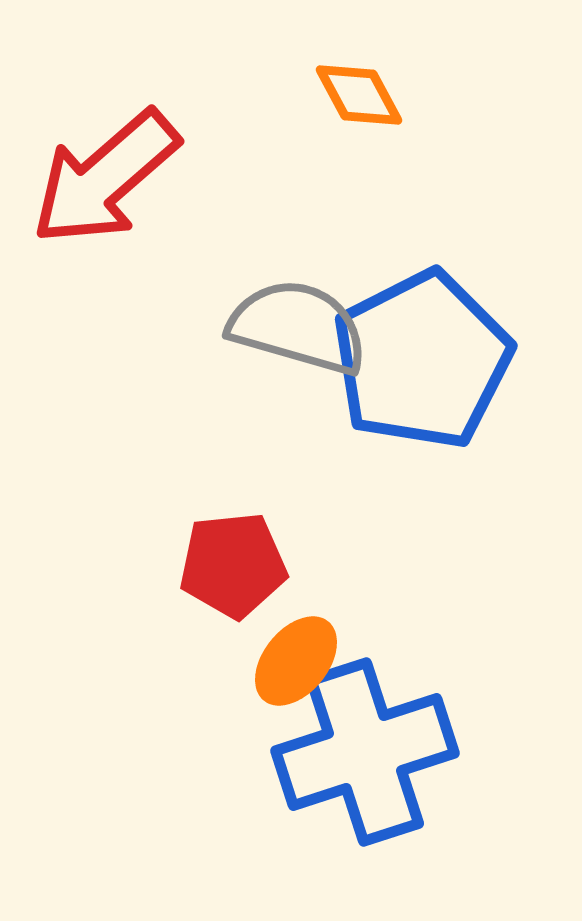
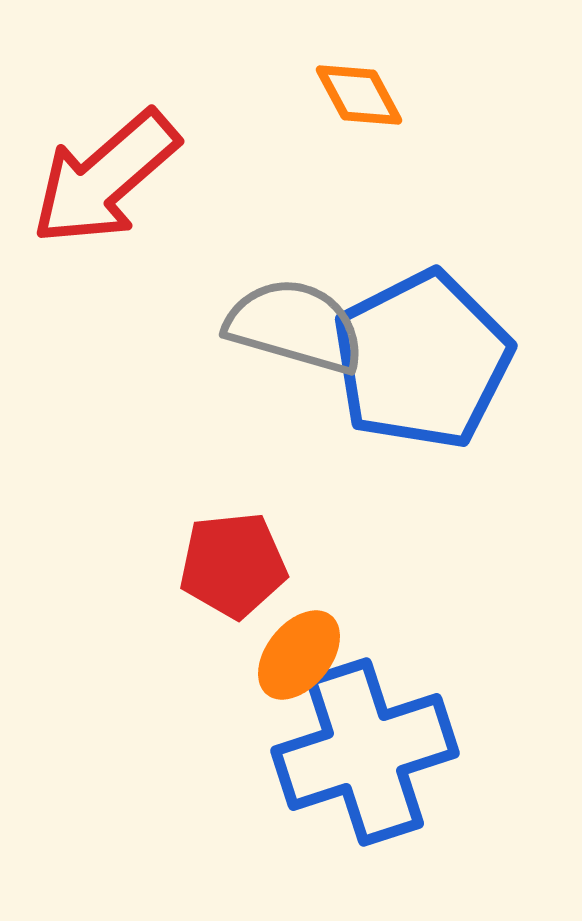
gray semicircle: moved 3 px left, 1 px up
orange ellipse: moved 3 px right, 6 px up
